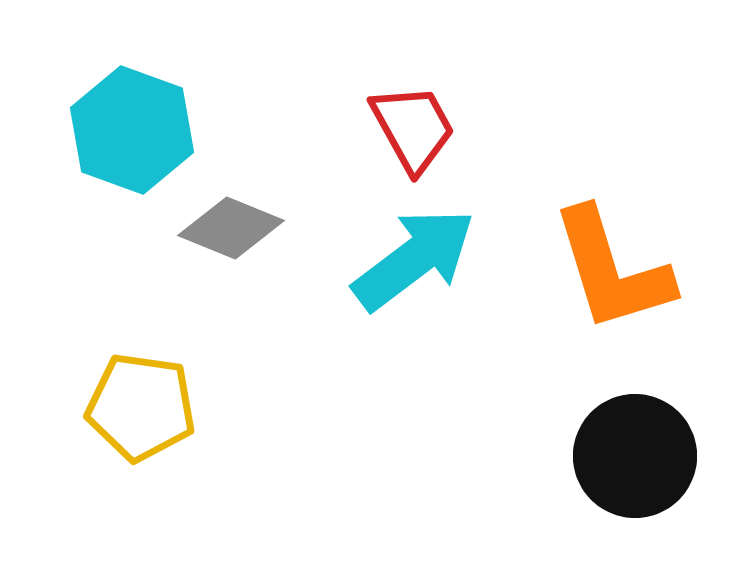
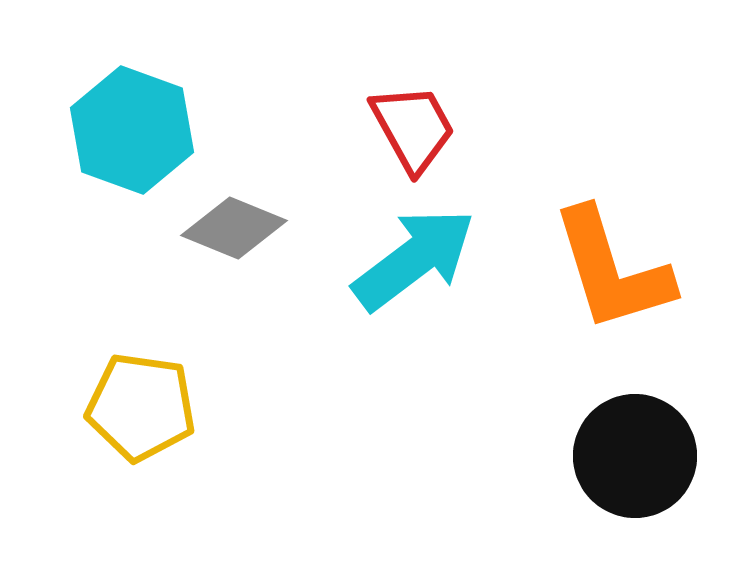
gray diamond: moved 3 px right
